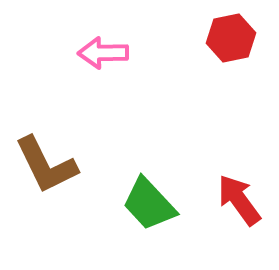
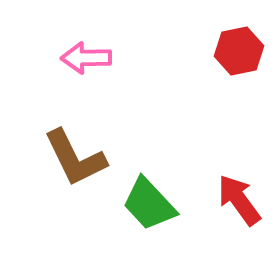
red hexagon: moved 8 px right, 13 px down
pink arrow: moved 17 px left, 5 px down
brown L-shape: moved 29 px right, 7 px up
